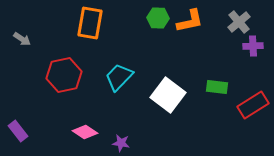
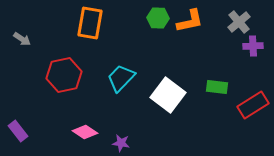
cyan trapezoid: moved 2 px right, 1 px down
